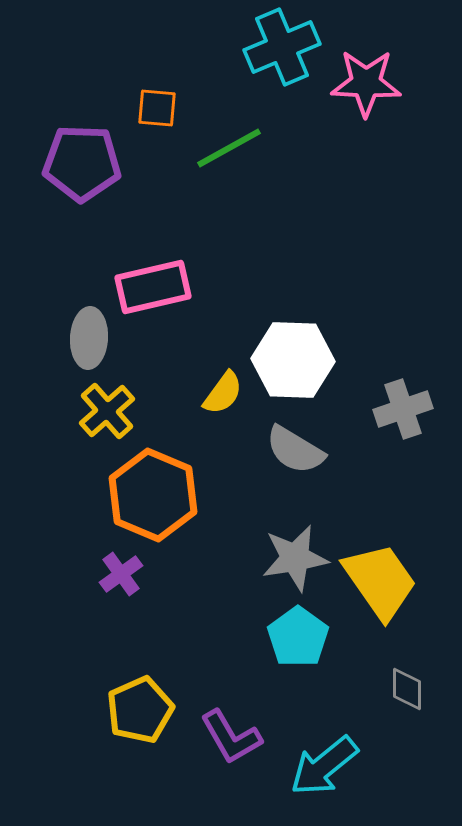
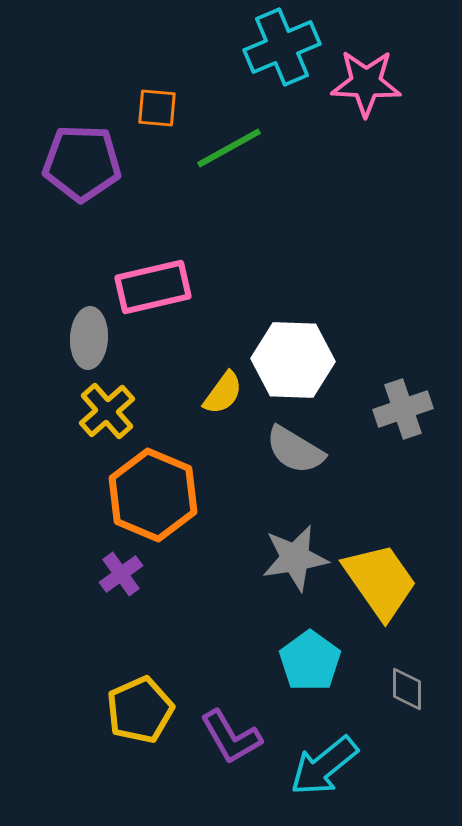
cyan pentagon: moved 12 px right, 24 px down
